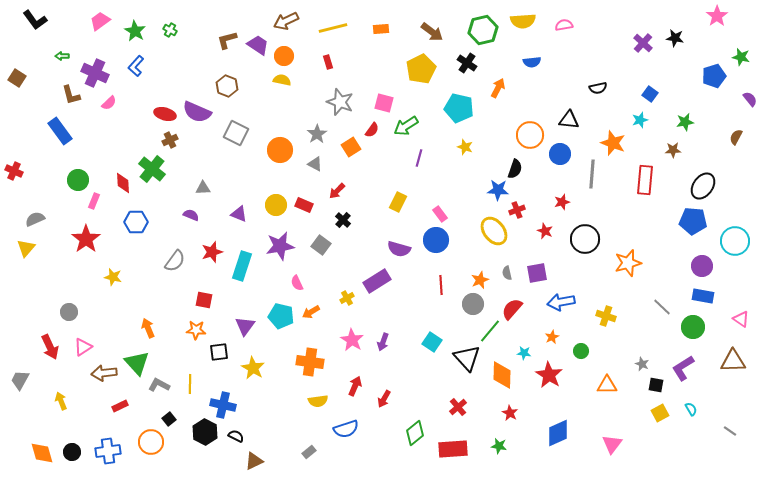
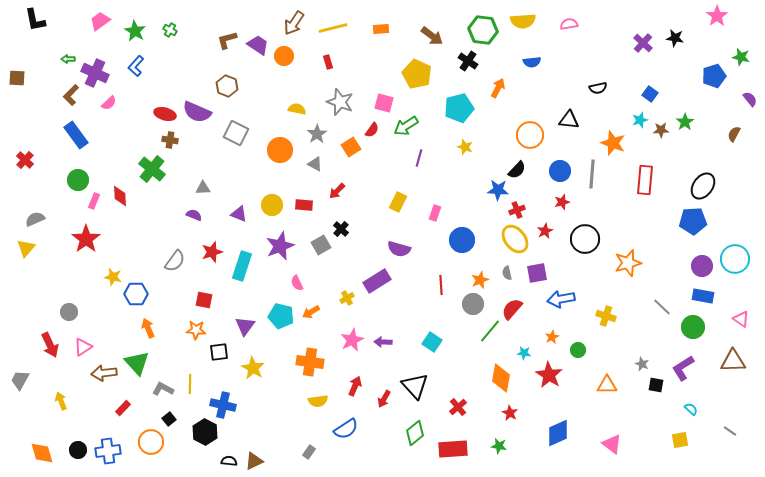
black L-shape at (35, 20): rotated 25 degrees clockwise
brown arrow at (286, 21): moved 8 px right, 2 px down; rotated 30 degrees counterclockwise
pink semicircle at (564, 25): moved 5 px right, 1 px up
green hexagon at (483, 30): rotated 20 degrees clockwise
brown arrow at (432, 32): moved 4 px down
green arrow at (62, 56): moved 6 px right, 3 px down
black cross at (467, 63): moved 1 px right, 2 px up
yellow pentagon at (421, 69): moved 4 px left, 5 px down; rotated 20 degrees counterclockwise
brown square at (17, 78): rotated 30 degrees counterclockwise
yellow semicircle at (282, 80): moved 15 px right, 29 px down
brown L-shape at (71, 95): rotated 60 degrees clockwise
cyan pentagon at (459, 108): rotated 28 degrees counterclockwise
green star at (685, 122): rotated 24 degrees counterclockwise
blue rectangle at (60, 131): moved 16 px right, 4 px down
brown semicircle at (736, 137): moved 2 px left, 3 px up
brown cross at (170, 140): rotated 35 degrees clockwise
brown star at (673, 150): moved 12 px left, 20 px up
blue circle at (560, 154): moved 17 px down
black semicircle at (515, 169): moved 2 px right, 1 px down; rotated 24 degrees clockwise
red cross at (14, 171): moved 11 px right, 11 px up; rotated 18 degrees clockwise
red diamond at (123, 183): moved 3 px left, 13 px down
yellow circle at (276, 205): moved 4 px left
red rectangle at (304, 205): rotated 18 degrees counterclockwise
pink rectangle at (440, 214): moved 5 px left, 1 px up; rotated 56 degrees clockwise
purple semicircle at (191, 215): moved 3 px right
black cross at (343, 220): moved 2 px left, 9 px down
blue pentagon at (693, 221): rotated 8 degrees counterclockwise
blue hexagon at (136, 222): moved 72 px down
yellow ellipse at (494, 231): moved 21 px right, 8 px down
red star at (545, 231): rotated 21 degrees clockwise
blue circle at (436, 240): moved 26 px right
cyan circle at (735, 241): moved 18 px down
gray square at (321, 245): rotated 24 degrees clockwise
purple star at (280, 246): rotated 12 degrees counterclockwise
blue arrow at (561, 302): moved 3 px up
pink star at (352, 340): rotated 15 degrees clockwise
purple arrow at (383, 342): rotated 72 degrees clockwise
red arrow at (50, 347): moved 2 px up
green circle at (581, 351): moved 3 px left, 1 px up
black triangle at (467, 358): moved 52 px left, 28 px down
orange diamond at (502, 375): moved 1 px left, 3 px down; rotated 8 degrees clockwise
gray L-shape at (159, 385): moved 4 px right, 4 px down
red rectangle at (120, 406): moved 3 px right, 2 px down; rotated 21 degrees counterclockwise
cyan semicircle at (691, 409): rotated 16 degrees counterclockwise
yellow square at (660, 413): moved 20 px right, 27 px down; rotated 18 degrees clockwise
blue semicircle at (346, 429): rotated 15 degrees counterclockwise
black semicircle at (236, 436): moved 7 px left, 25 px down; rotated 21 degrees counterclockwise
pink triangle at (612, 444): rotated 30 degrees counterclockwise
black circle at (72, 452): moved 6 px right, 2 px up
gray rectangle at (309, 452): rotated 16 degrees counterclockwise
